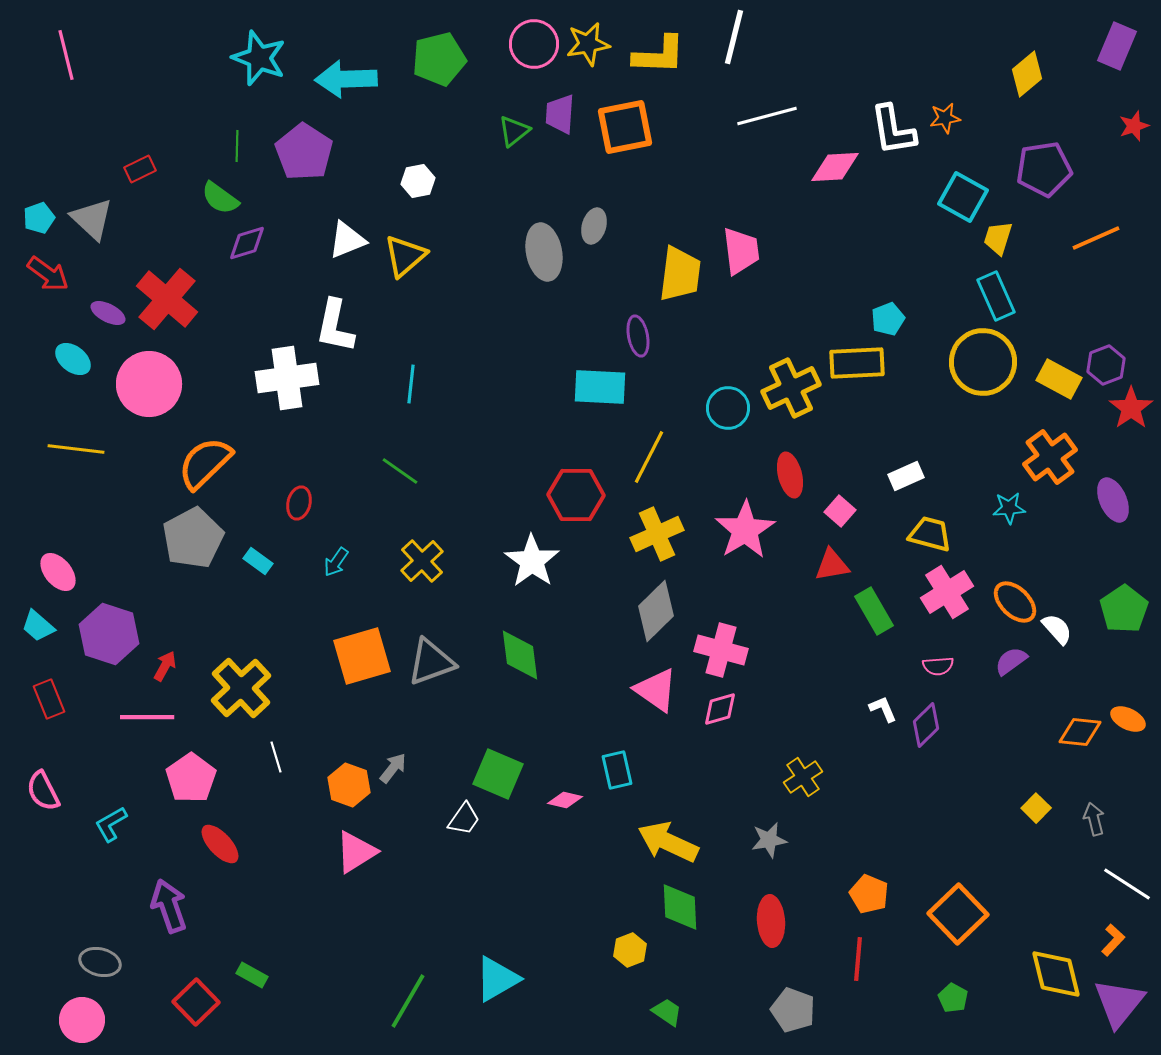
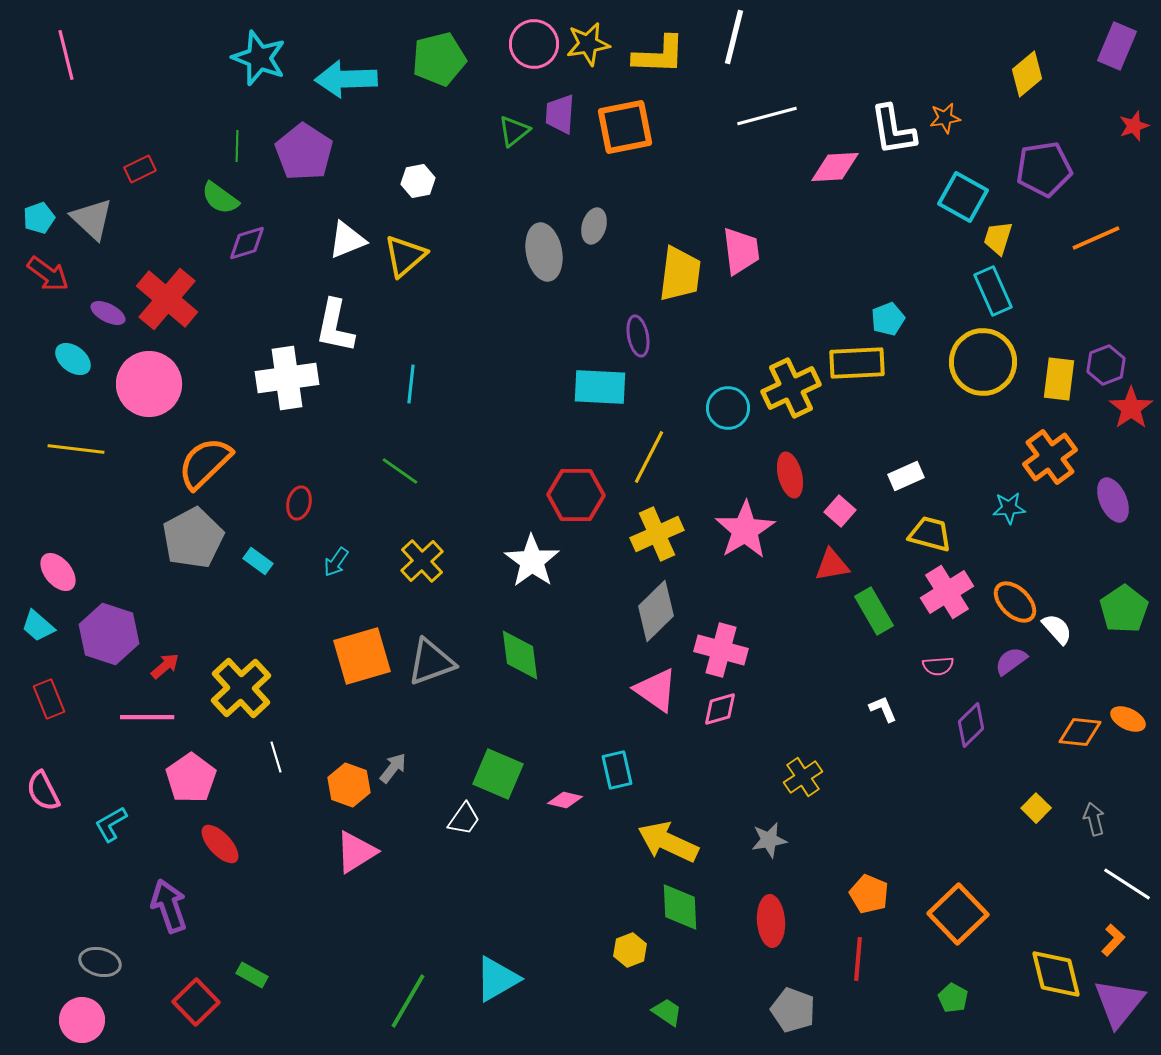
cyan rectangle at (996, 296): moved 3 px left, 5 px up
yellow rectangle at (1059, 379): rotated 69 degrees clockwise
red arrow at (165, 666): rotated 20 degrees clockwise
purple diamond at (926, 725): moved 45 px right
